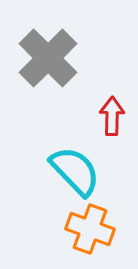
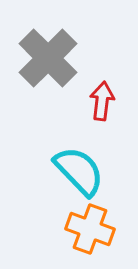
red arrow: moved 10 px left, 15 px up; rotated 6 degrees clockwise
cyan semicircle: moved 4 px right
